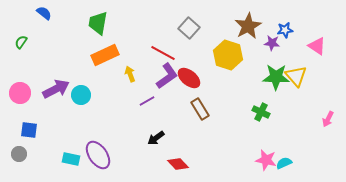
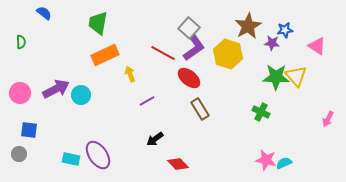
green semicircle: rotated 144 degrees clockwise
yellow hexagon: moved 1 px up
purple L-shape: moved 27 px right, 28 px up
black arrow: moved 1 px left, 1 px down
